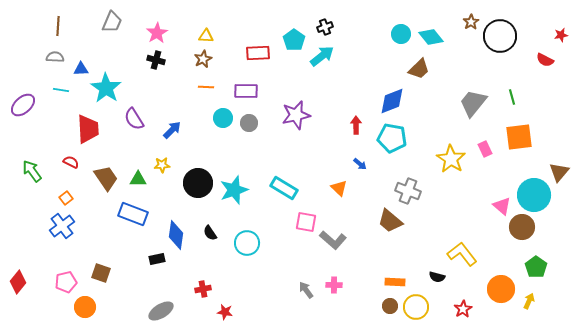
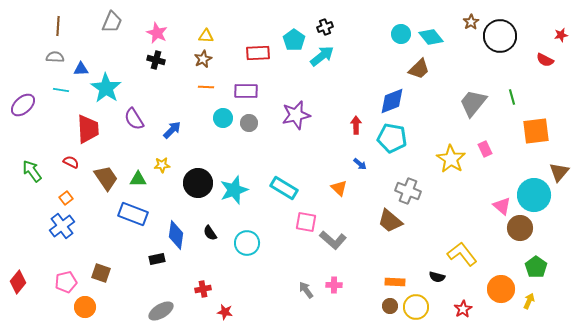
pink star at (157, 33): rotated 15 degrees counterclockwise
orange square at (519, 137): moved 17 px right, 6 px up
brown circle at (522, 227): moved 2 px left, 1 px down
